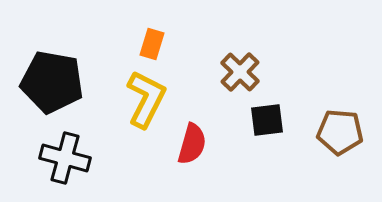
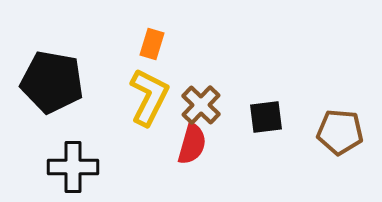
brown cross: moved 39 px left, 33 px down
yellow L-shape: moved 3 px right, 2 px up
black square: moved 1 px left, 3 px up
black cross: moved 8 px right, 9 px down; rotated 15 degrees counterclockwise
